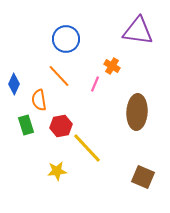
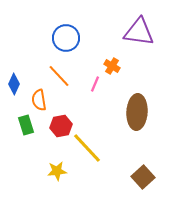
purple triangle: moved 1 px right, 1 px down
blue circle: moved 1 px up
brown square: rotated 25 degrees clockwise
